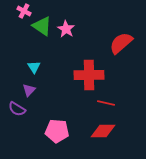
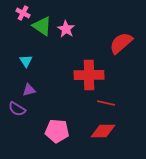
pink cross: moved 1 px left, 2 px down
cyan triangle: moved 8 px left, 6 px up
purple triangle: rotated 32 degrees clockwise
